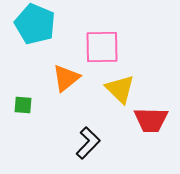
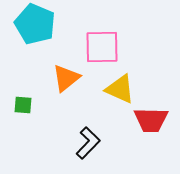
yellow triangle: rotated 20 degrees counterclockwise
